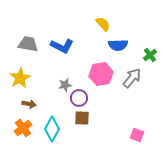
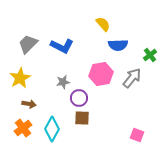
gray trapezoid: rotated 55 degrees counterclockwise
gray star: moved 2 px left, 3 px up
